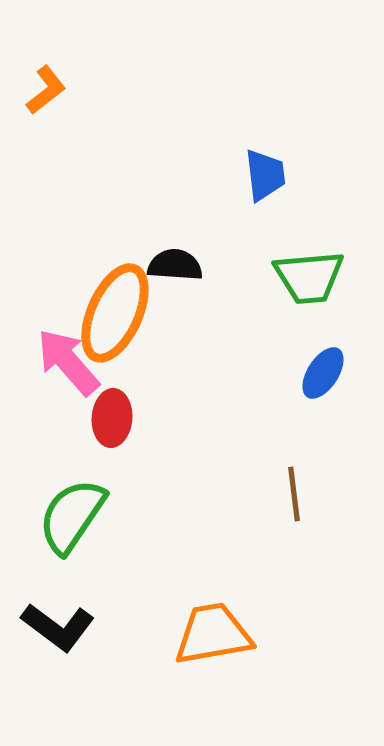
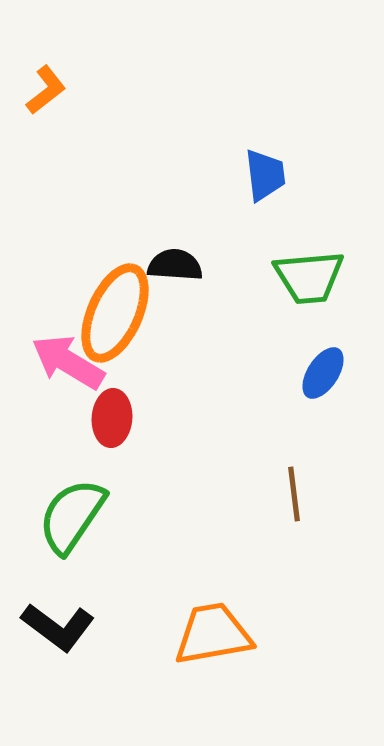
pink arrow: rotated 18 degrees counterclockwise
